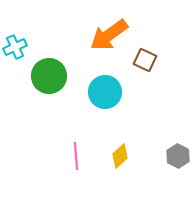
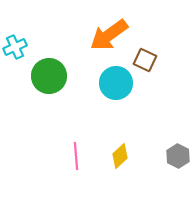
cyan circle: moved 11 px right, 9 px up
